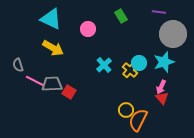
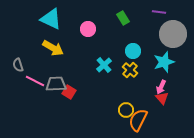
green rectangle: moved 2 px right, 2 px down
cyan circle: moved 6 px left, 12 px up
gray trapezoid: moved 4 px right
